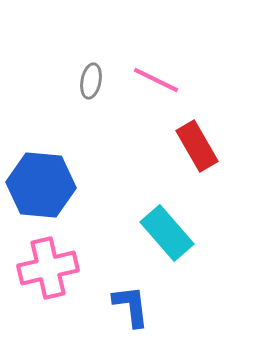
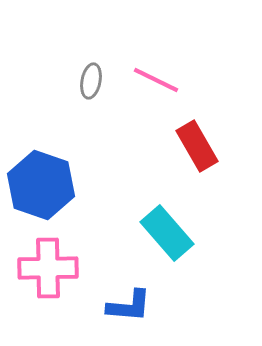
blue hexagon: rotated 14 degrees clockwise
pink cross: rotated 12 degrees clockwise
blue L-shape: moved 2 px left; rotated 102 degrees clockwise
